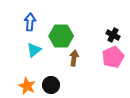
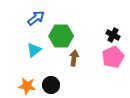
blue arrow: moved 6 px right, 4 px up; rotated 48 degrees clockwise
orange star: rotated 18 degrees counterclockwise
